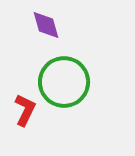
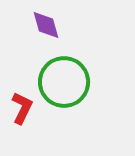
red L-shape: moved 3 px left, 2 px up
